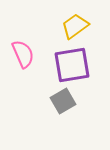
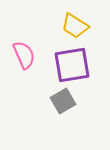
yellow trapezoid: rotated 112 degrees counterclockwise
pink semicircle: moved 1 px right, 1 px down
